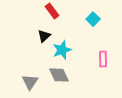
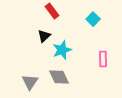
gray diamond: moved 2 px down
